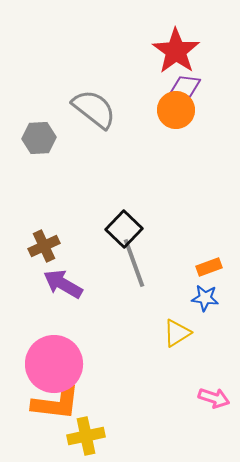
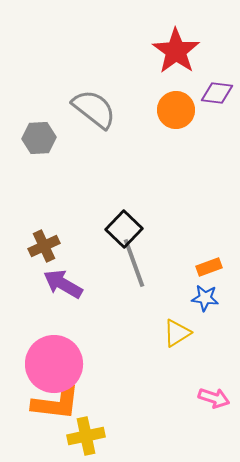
purple diamond: moved 32 px right, 6 px down
